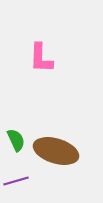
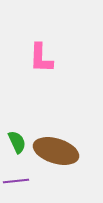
green semicircle: moved 1 px right, 2 px down
purple line: rotated 10 degrees clockwise
